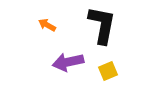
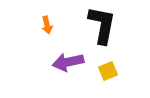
orange arrow: rotated 132 degrees counterclockwise
